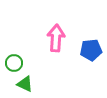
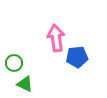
pink arrow: rotated 12 degrees counterclockwise
blue pentagon: moved 14 px left, 7 px down
